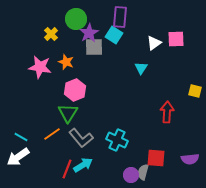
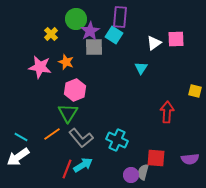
purple star: moved 1 px right, 2 px up
